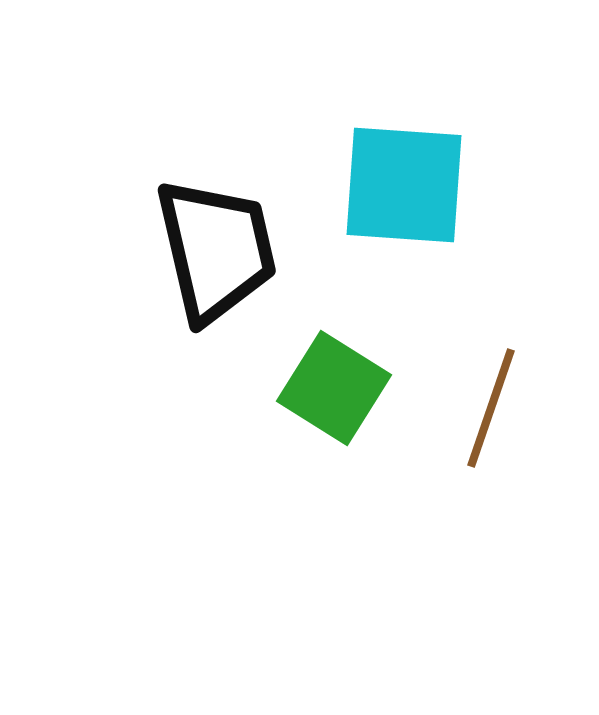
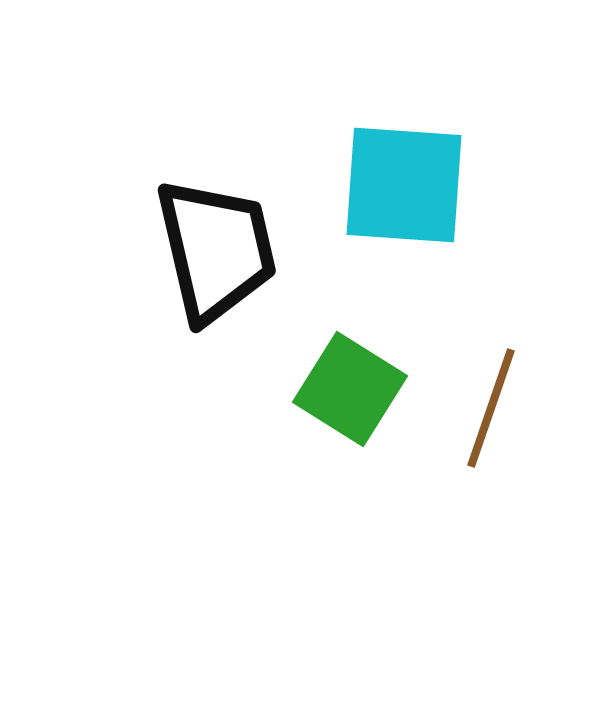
green square: moved 16 px right, 1 px down
